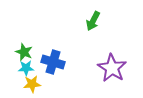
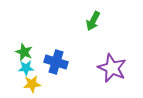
blue cross: moved 3 px right
purple star: rotated 8 degrees counterclockwise
